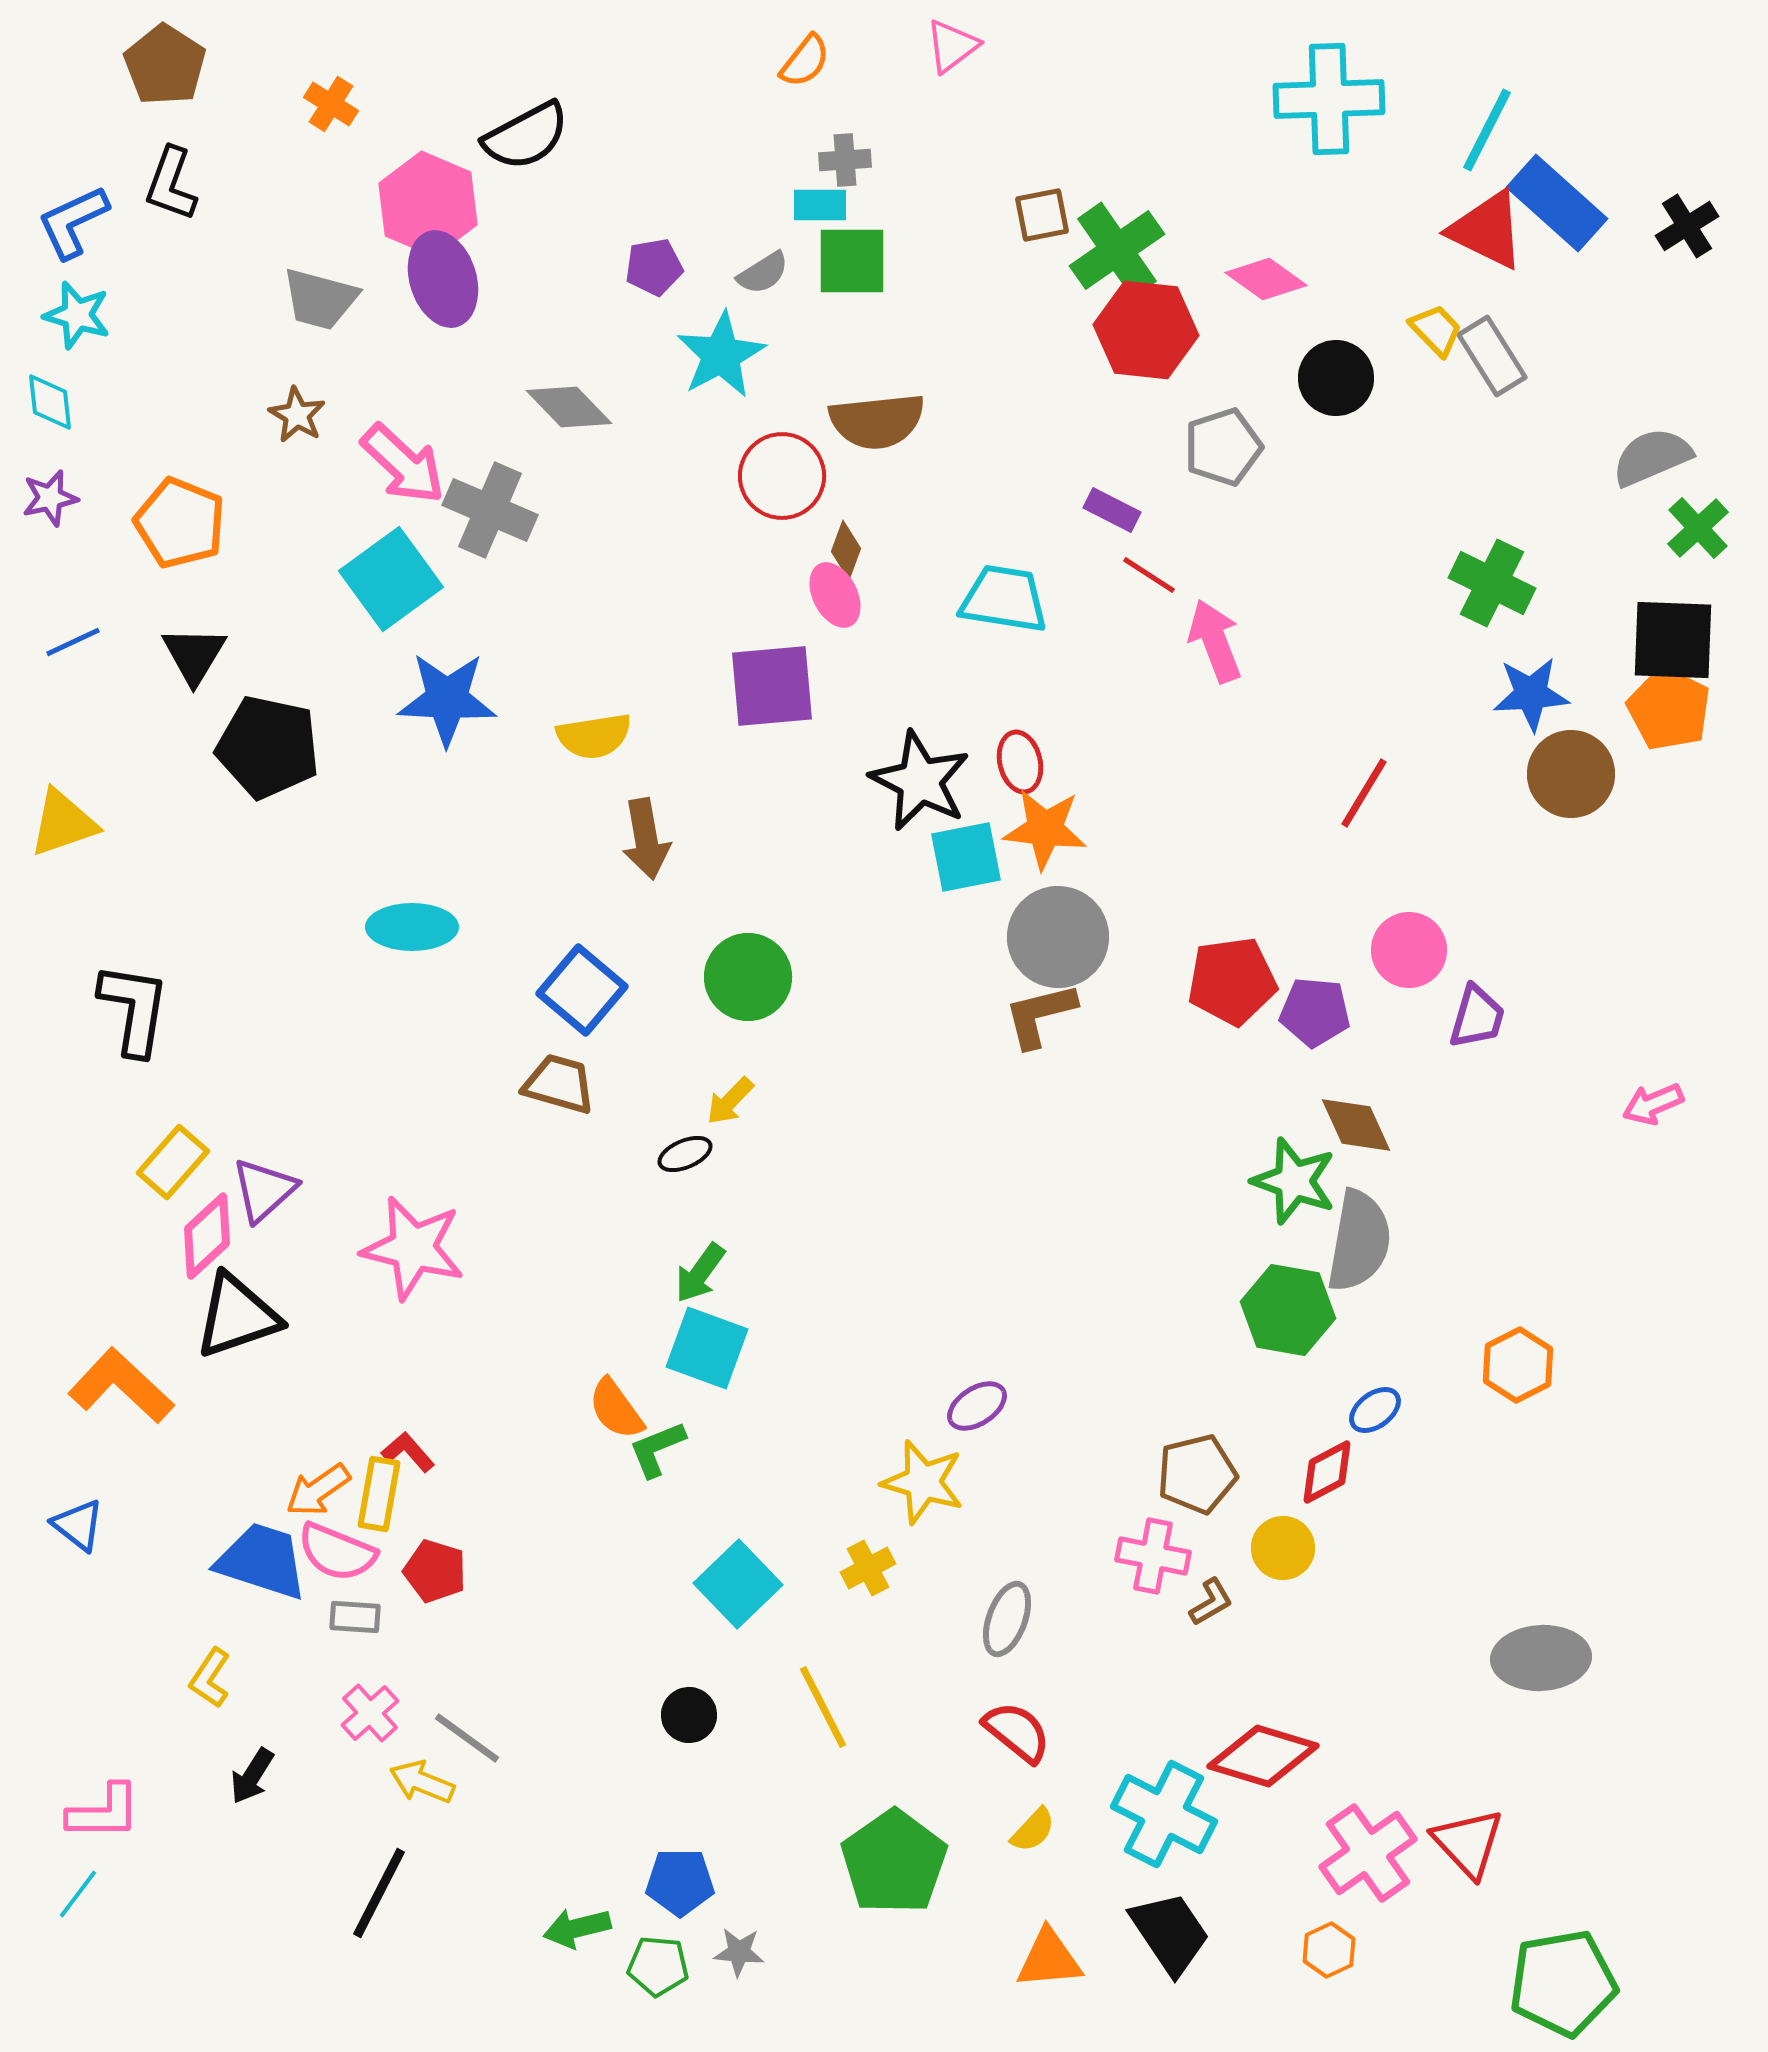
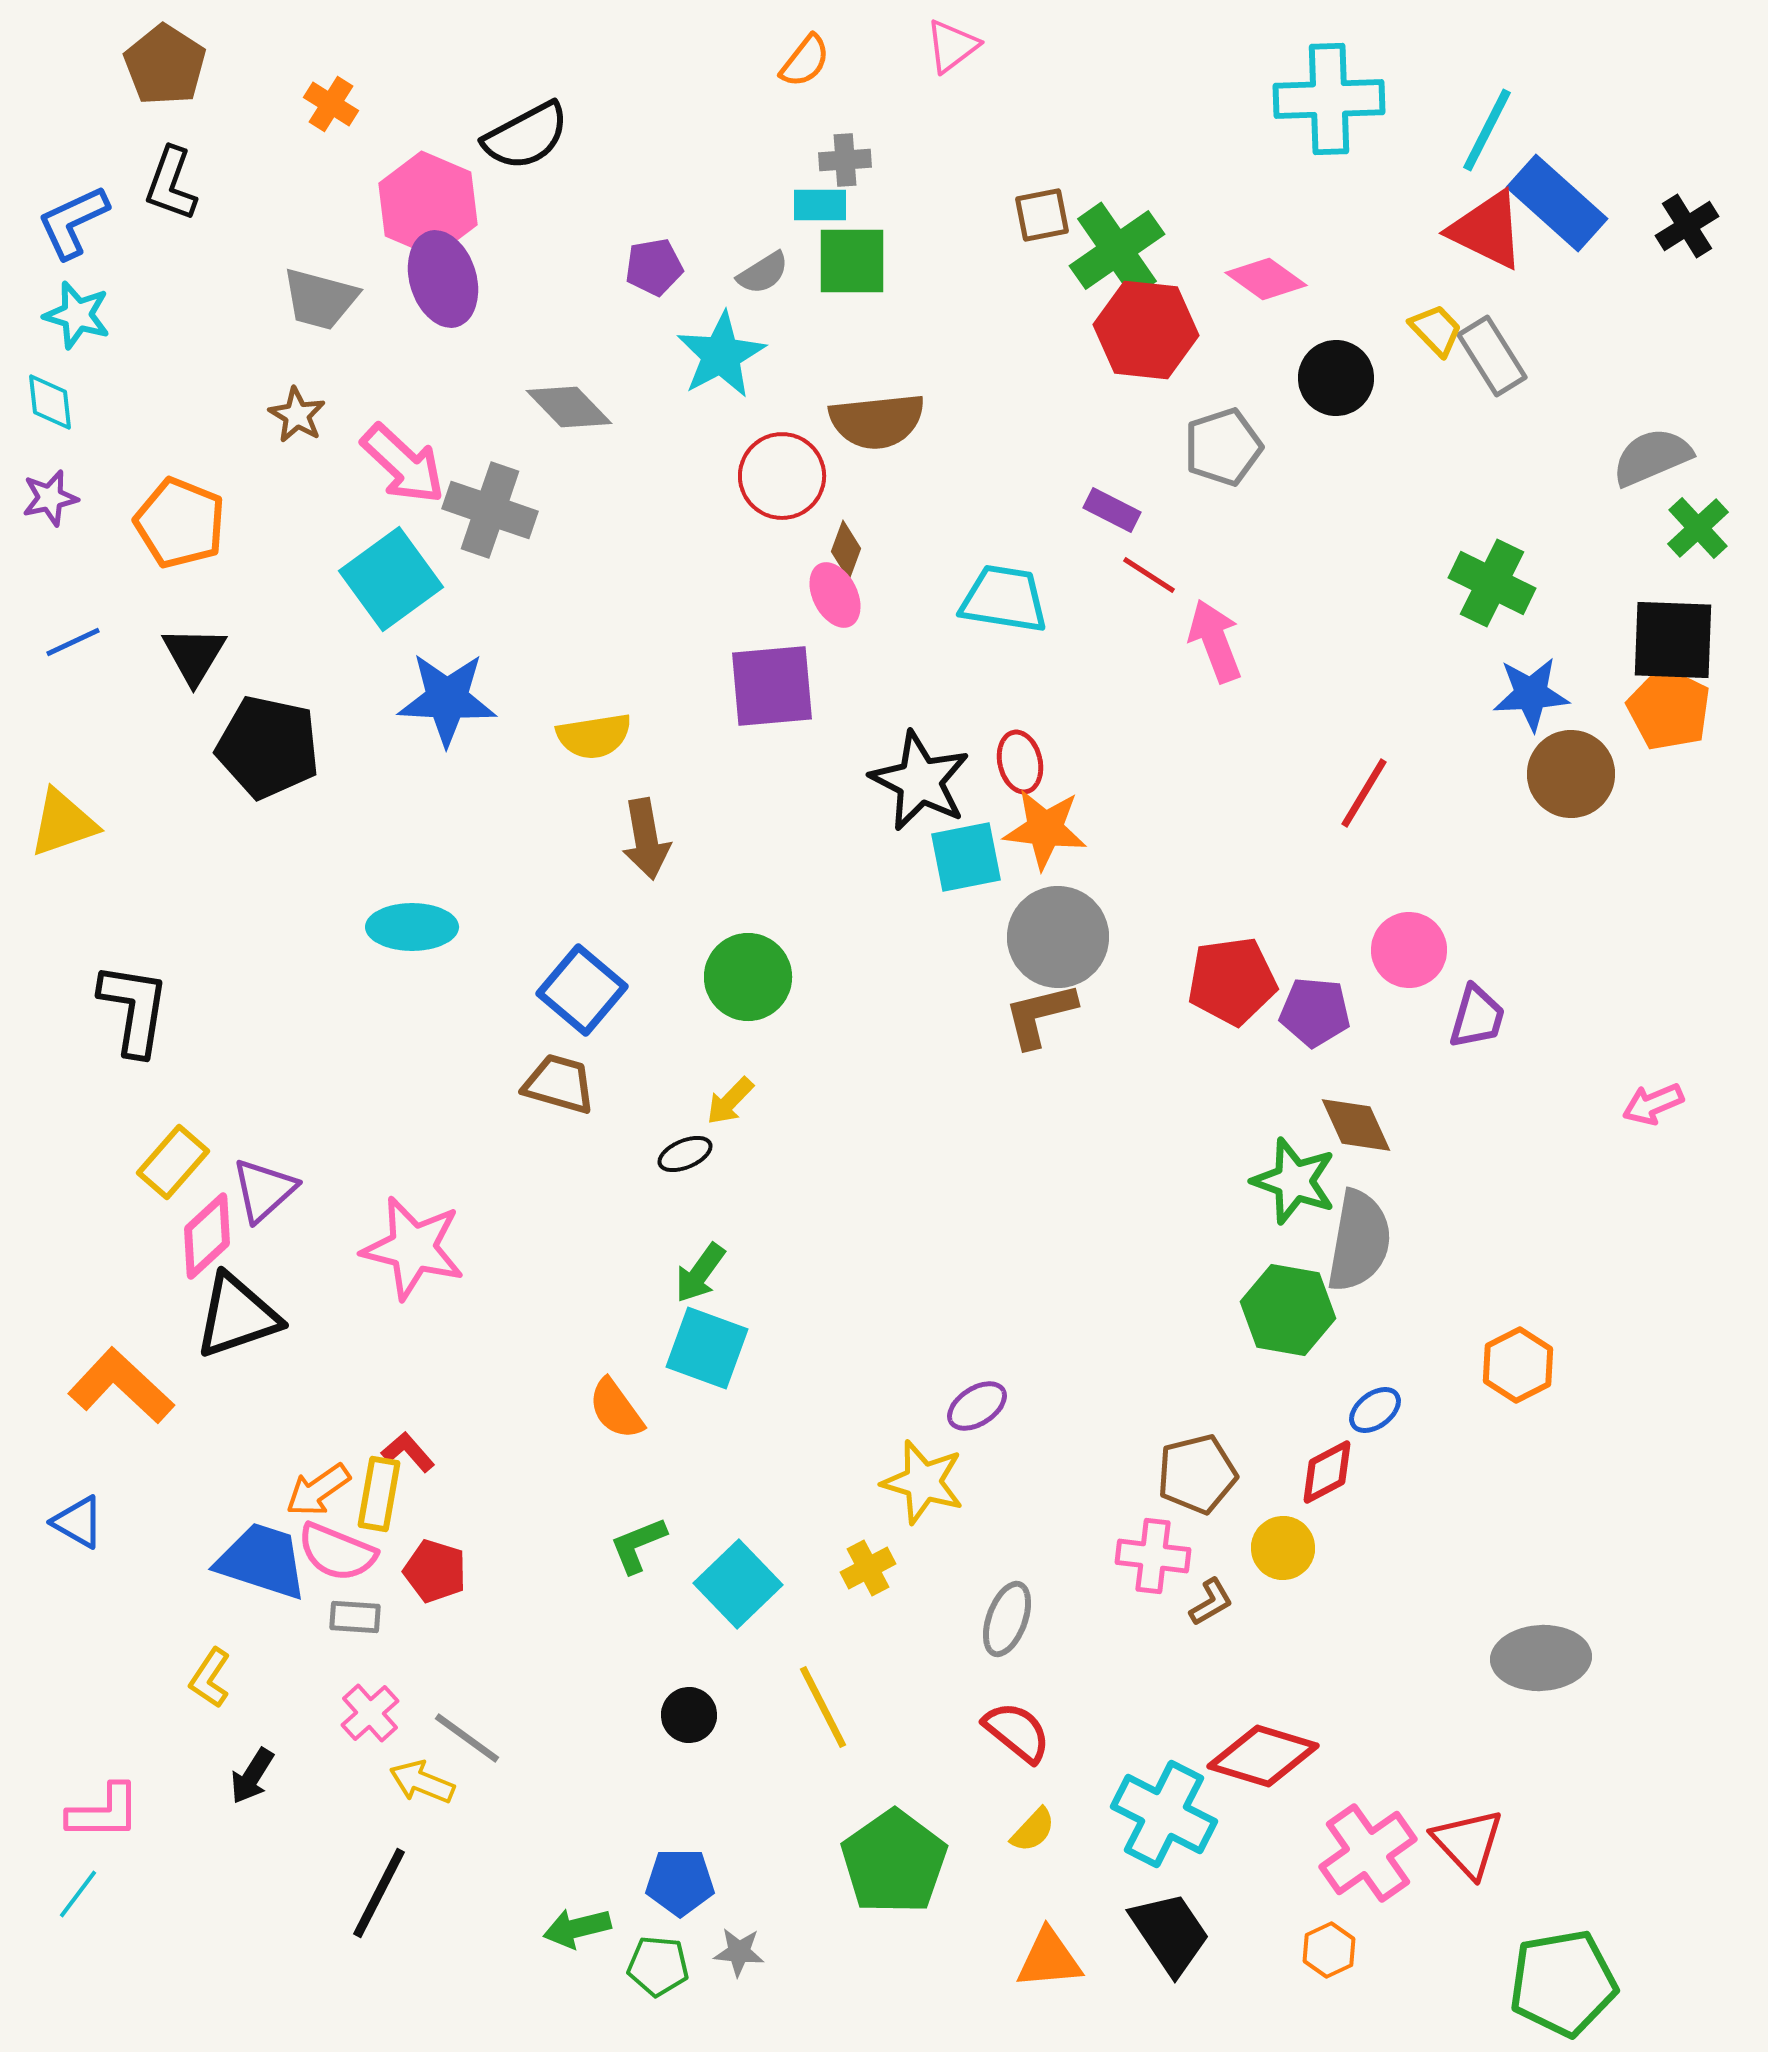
gray cross at (490, 510): rotated 4 degrees counterclockwise
green L-shape at (657, 1449): moved 19 px left, 96 px down
blue triangle at (78, 1525): moved 3 px up; rotated 8 degrees counterclockwise
pink cross at (1153, 1556): rotated 4 degrees counterclockwise
